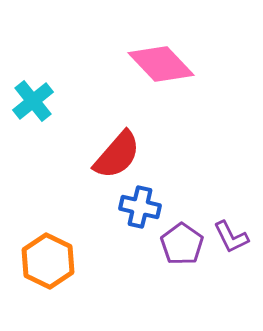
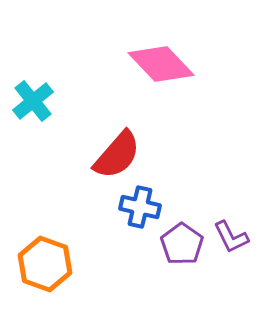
orange hexagon: moved 3 px left, 3 px down; rotated 6 degrees counterclockwise
